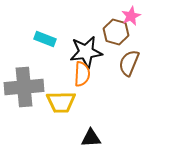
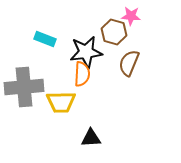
pink star: rotated 30 degrees clockwise
brown hexagon: moved 2 px left
